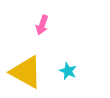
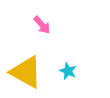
pink arrow: rotated 60 degrees counterclockwise
